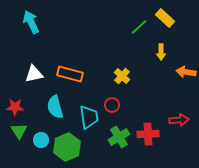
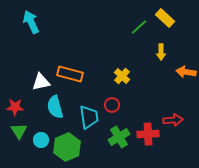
white triangle: moved 7 px right, 8 px down
red arrow: moved 6 px left
